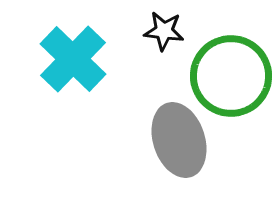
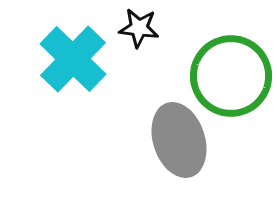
black star: moved 25 px left, 3 px up
